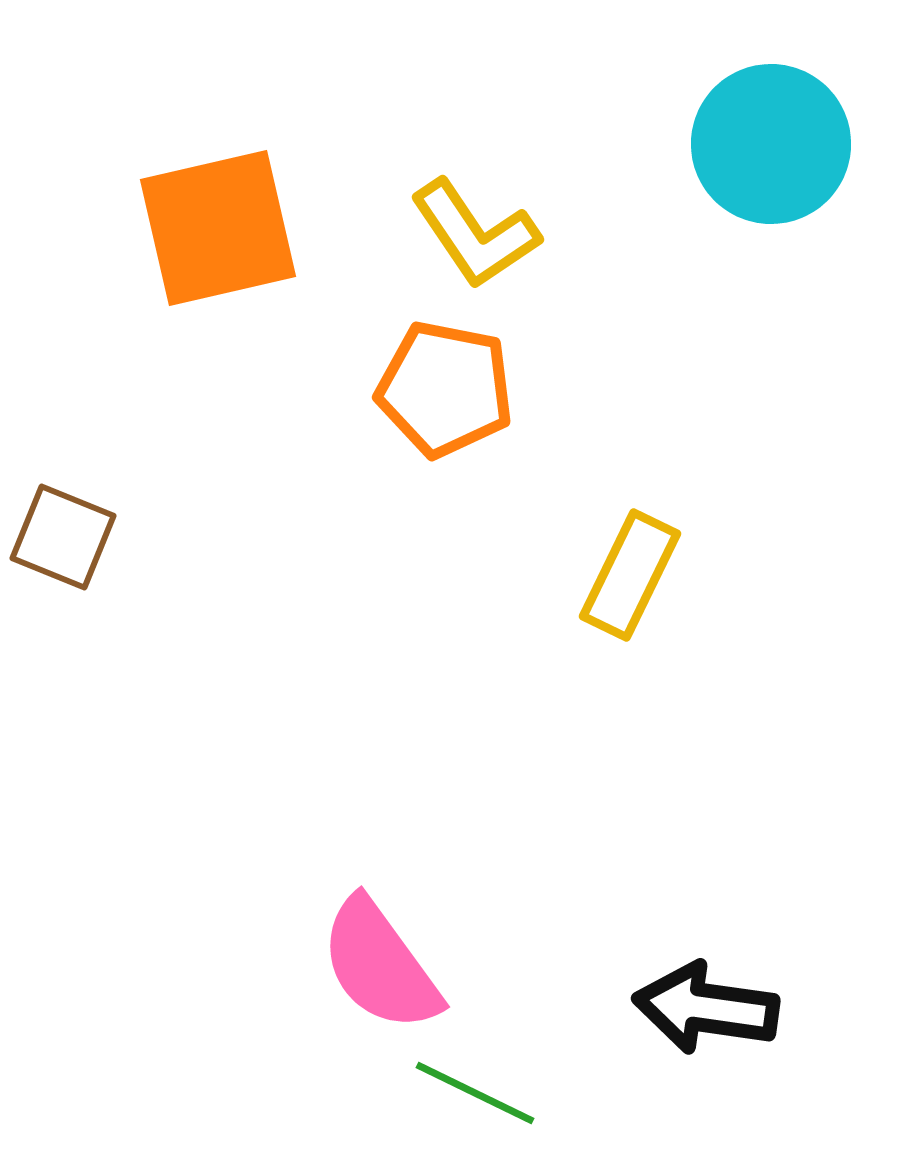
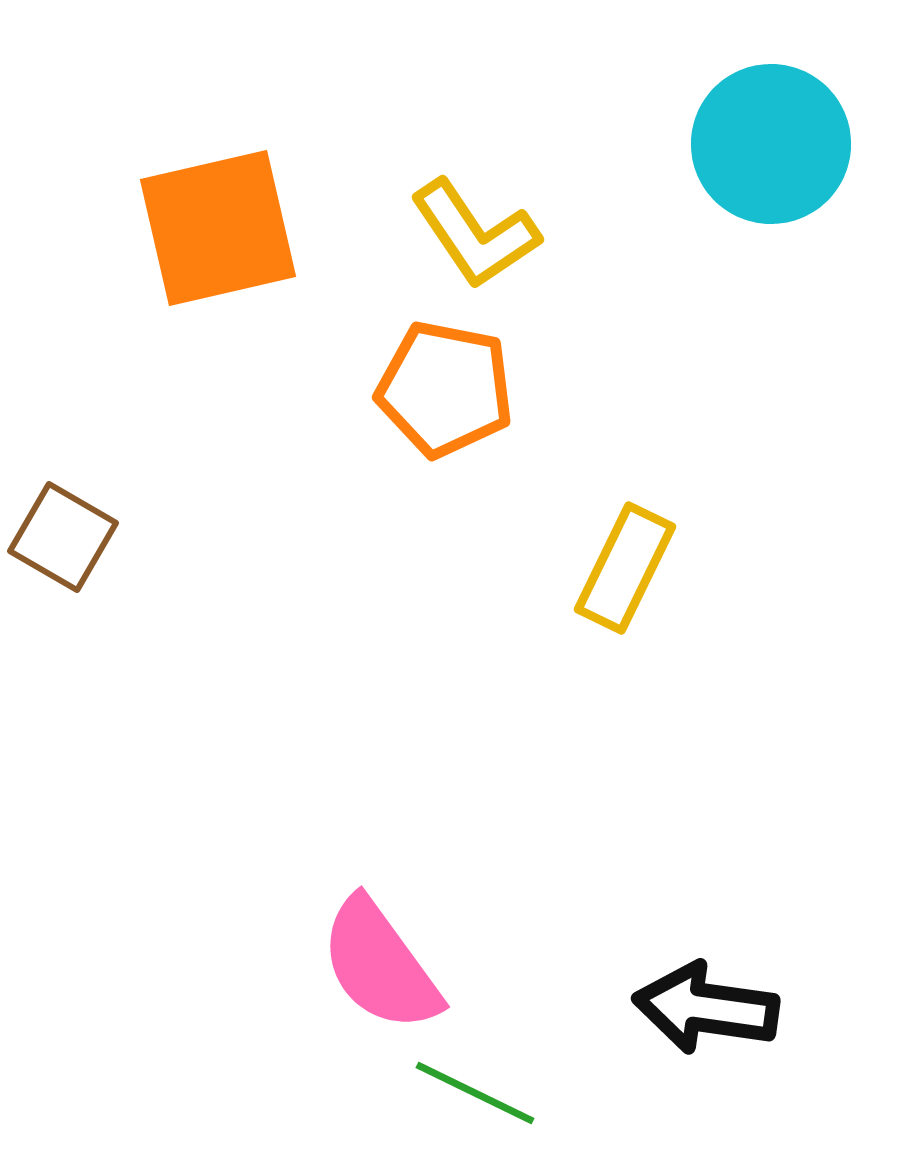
brown square: rotated 8 degrees clockwise
yellow rectangle: moved 5 px left, 7 px up
